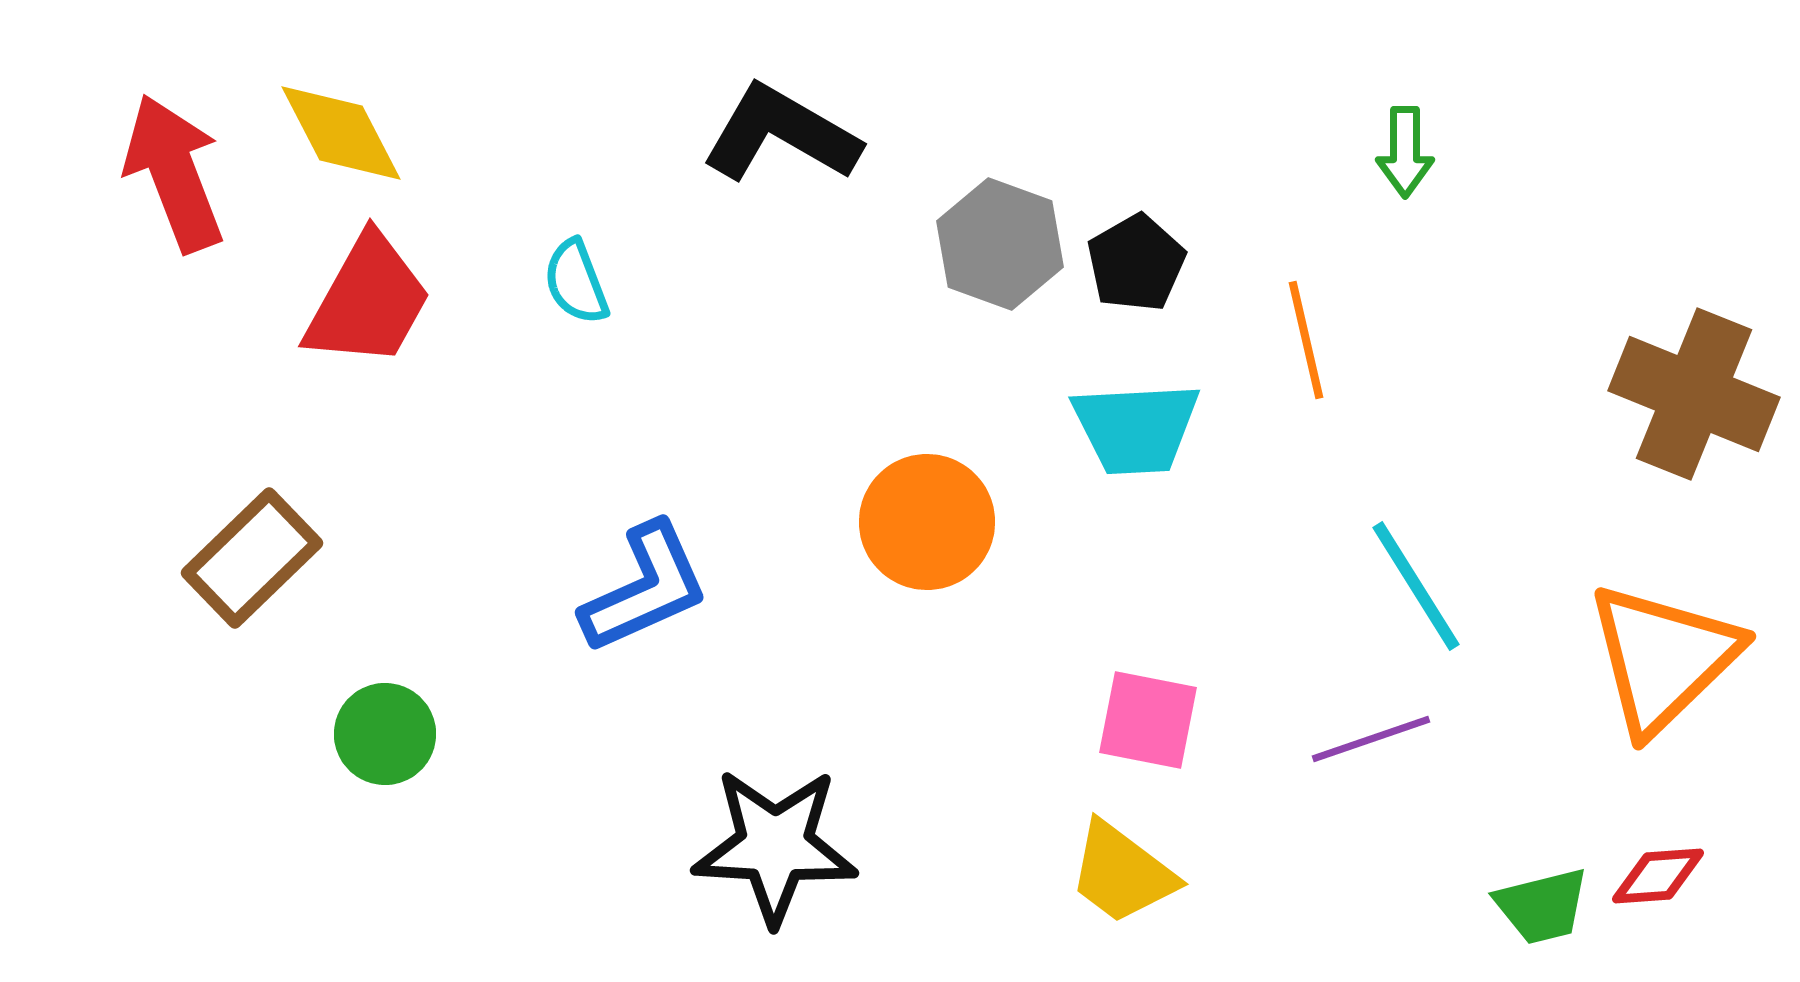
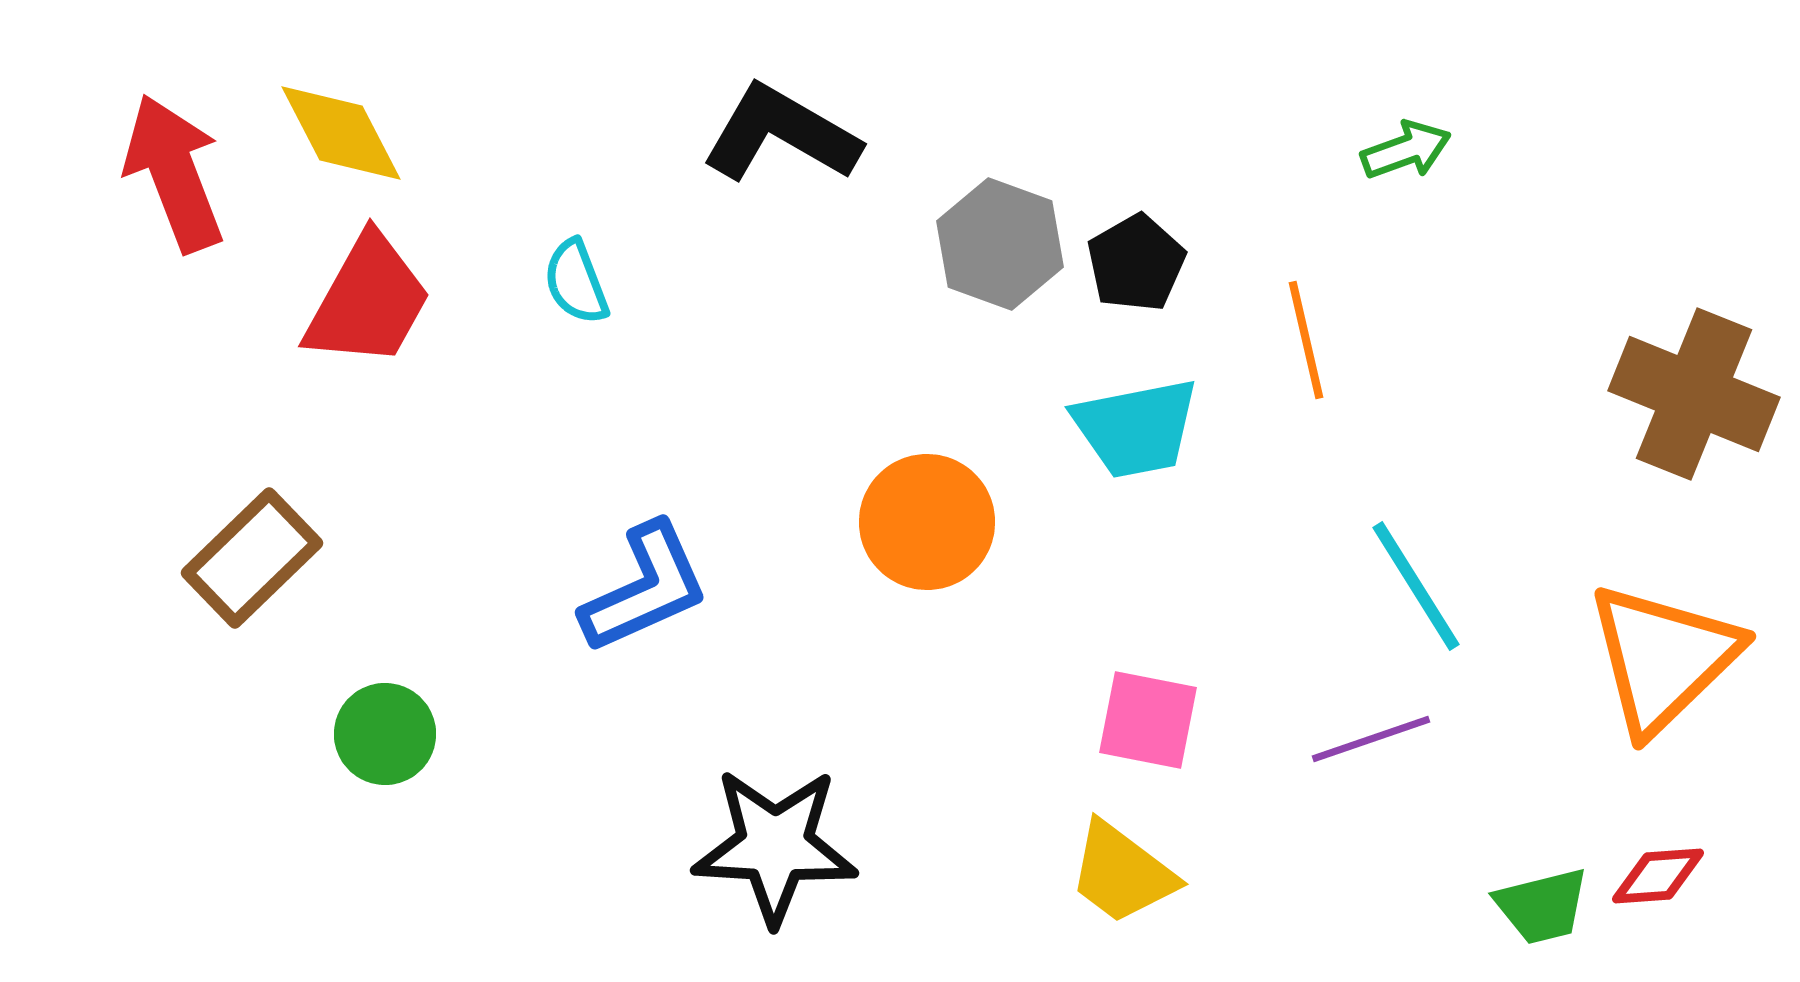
green arrow: moved 1 px right, 2 px up; rotated 110 degrees counterclockwise
cyan trapezoid: rotated 8 degrees counterclockwise
